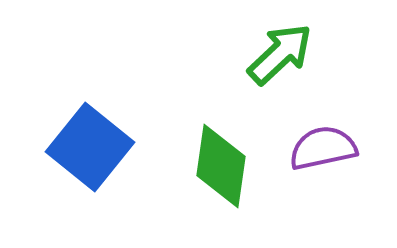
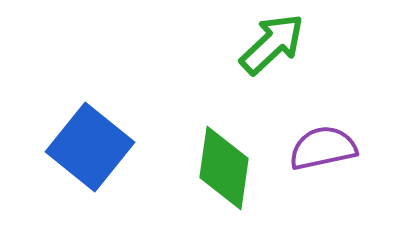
green arrow: moved 8 px left, 10 px up
green diamond: moved 3 px right, 2 px down
